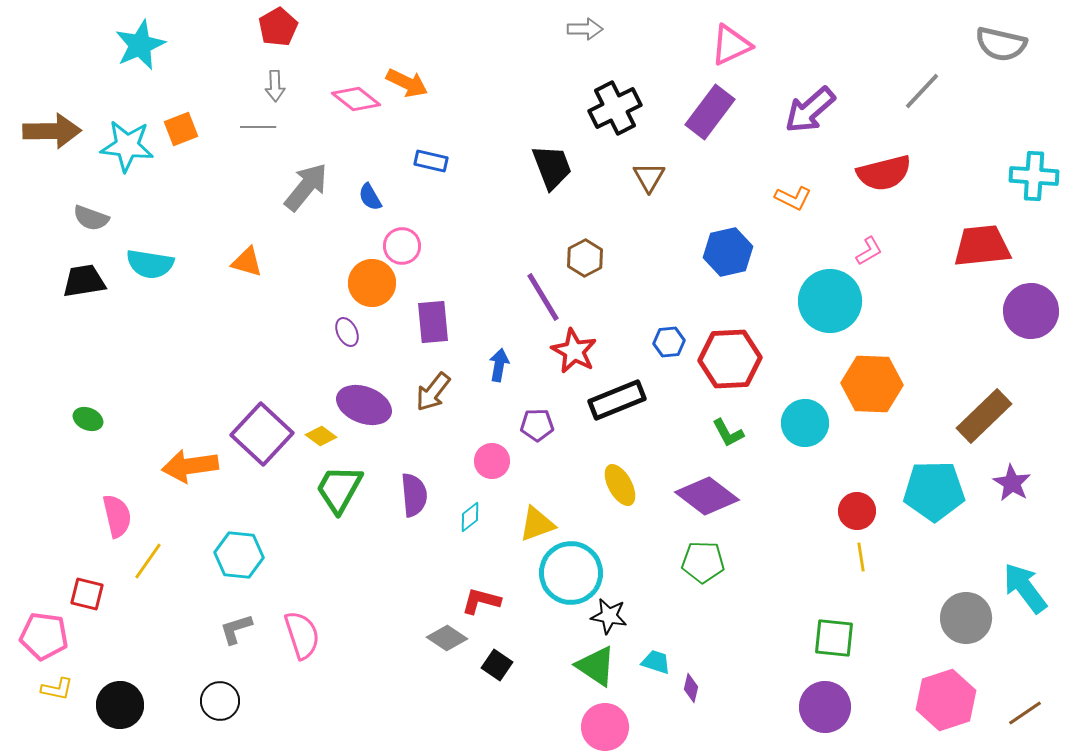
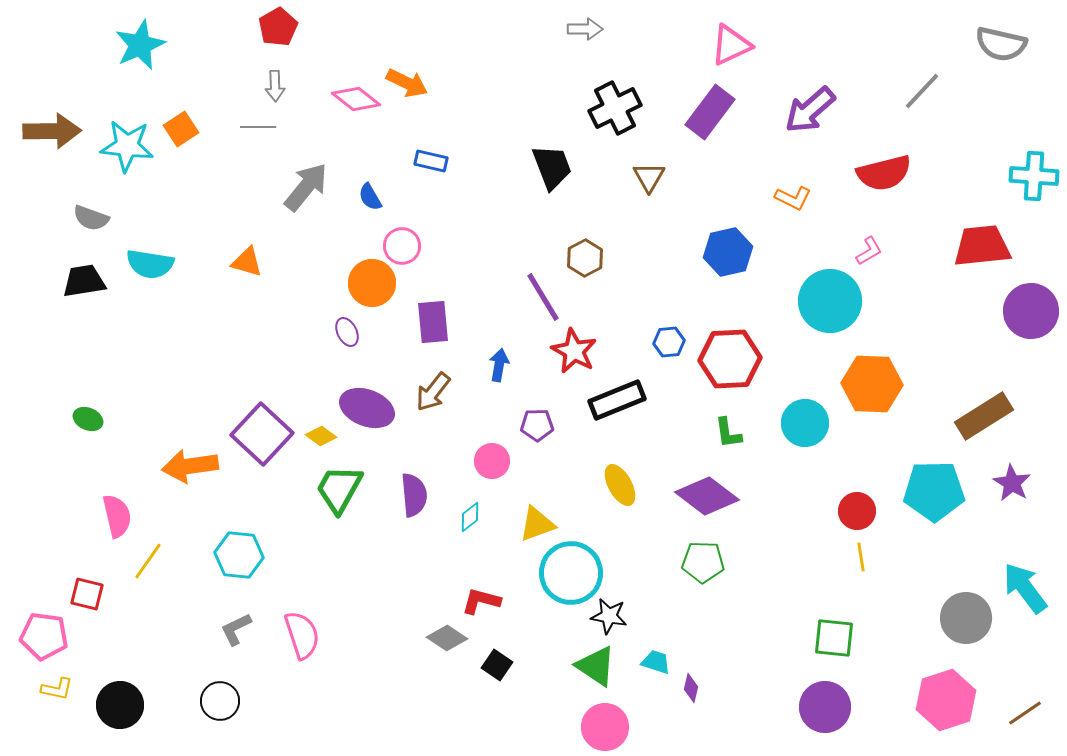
orange square at (181, 129): rotated 12 degrees counterclockwise
purple ellipse at (364, 405): moved 3 px right, 3 px down
brown rectangle at (984, 416): rotated 12 degrees clockwise
green L-shape at (728, 433): rotated 20 degrees clockwise
gray L-shape at (236, 629): rotated 9 degrees counterclockwise
